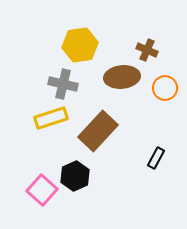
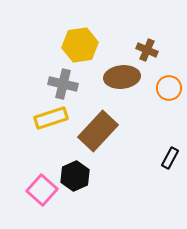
orange circle: moved 4 px right
black rectangle: moved 14 px right
